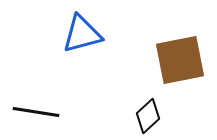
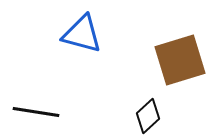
blue triangle: rotated 30 degrees clockwise
brown square: rotated 6 degrees counterclockwise
